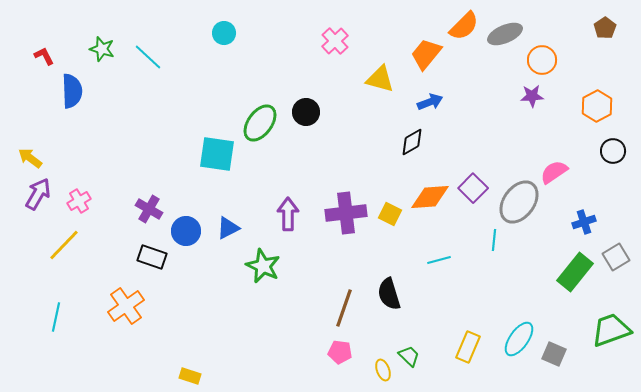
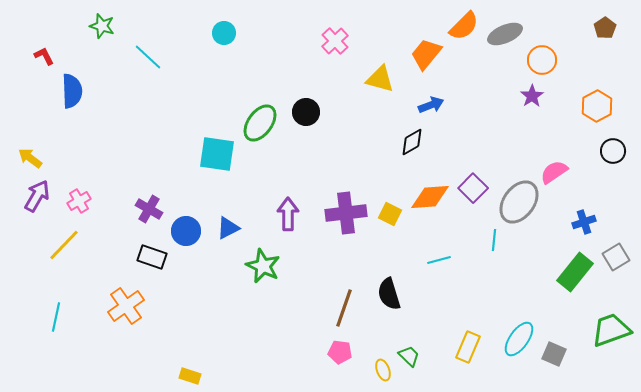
green star at (102, 49): moved 23 px up
purple star at (532, 96): rotated 30 degrees counterclockwise
blue arrow at (430, 102): moved 1 px right, 3 px down
purple arrow at (38, 194): moved 1 px left, 2 px down
